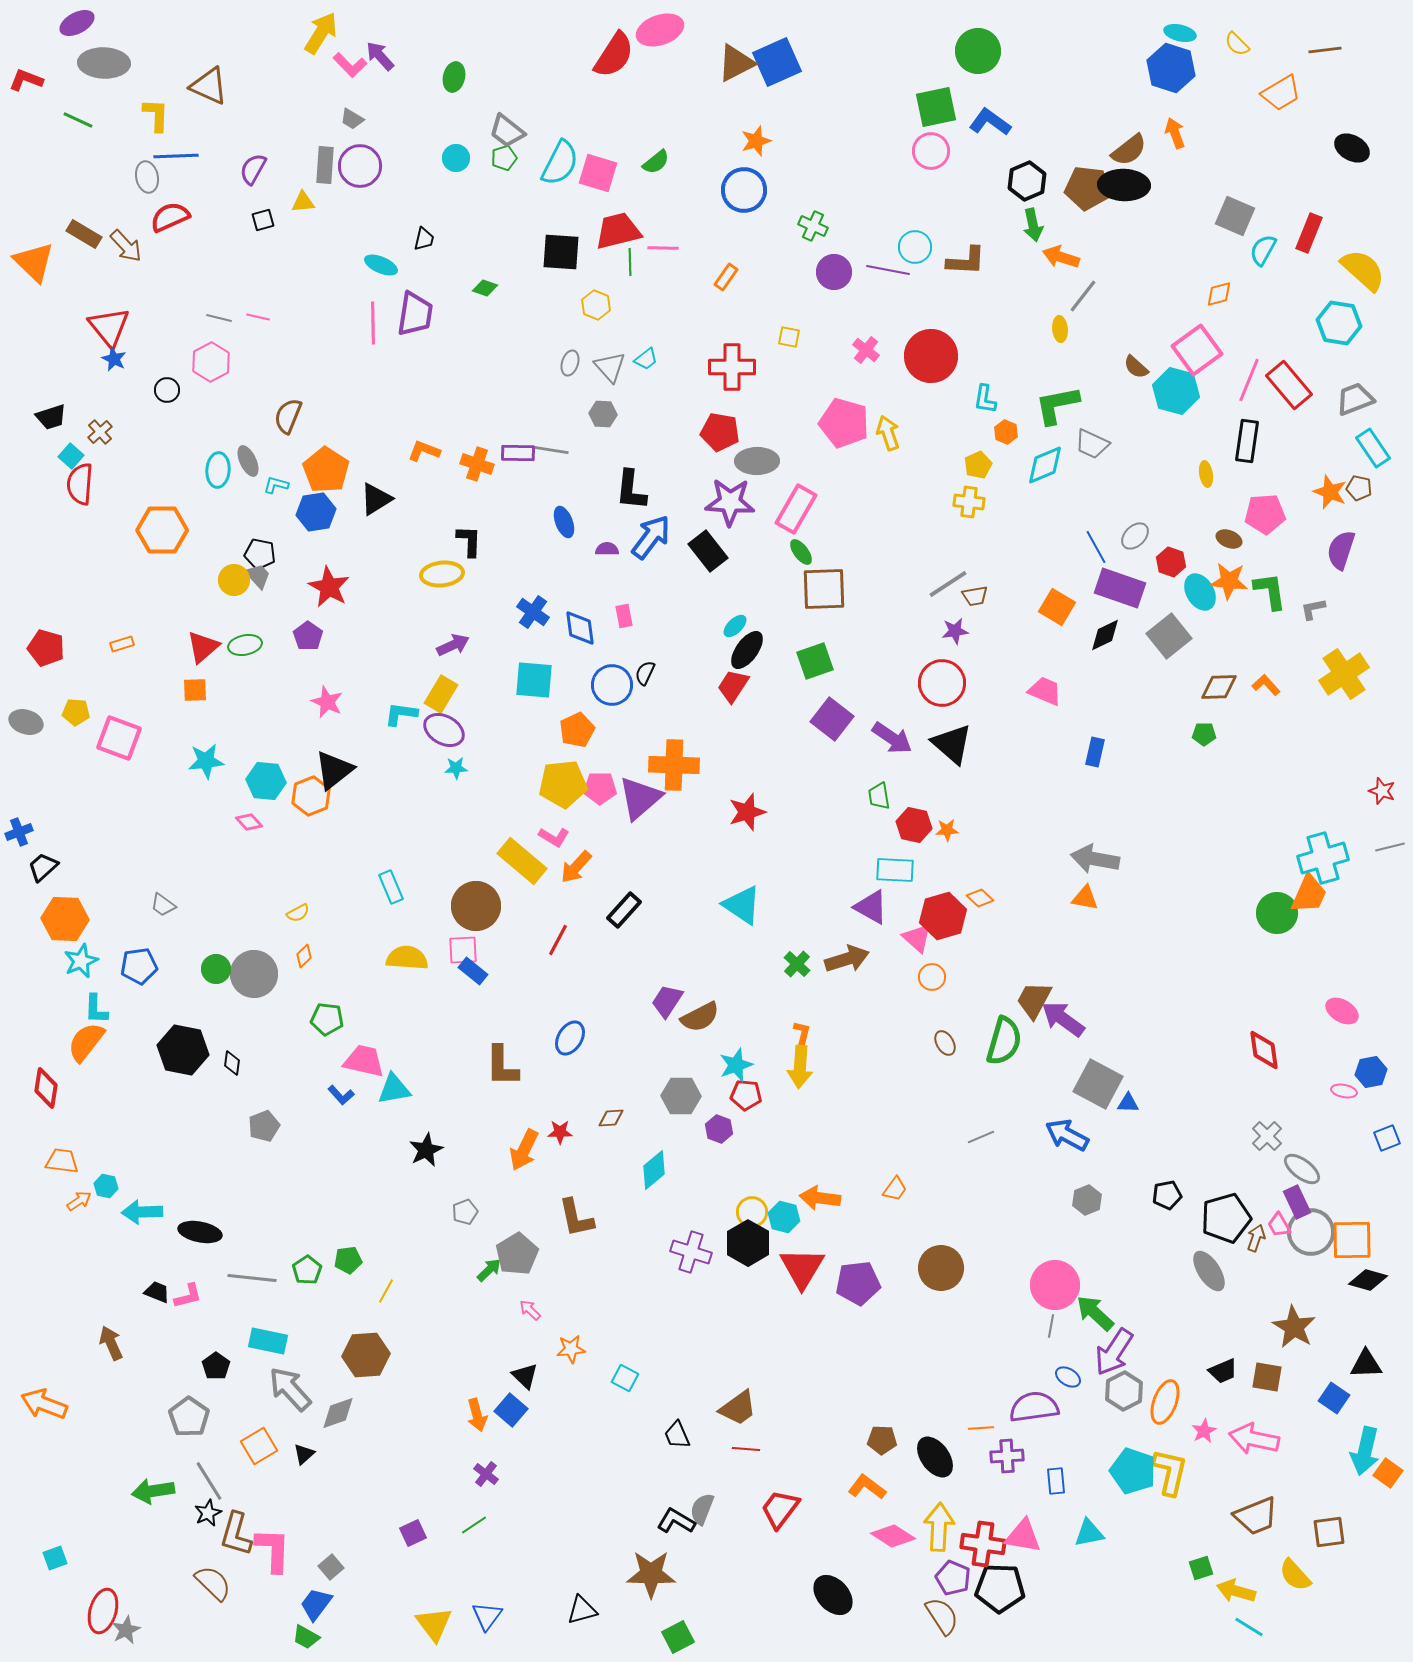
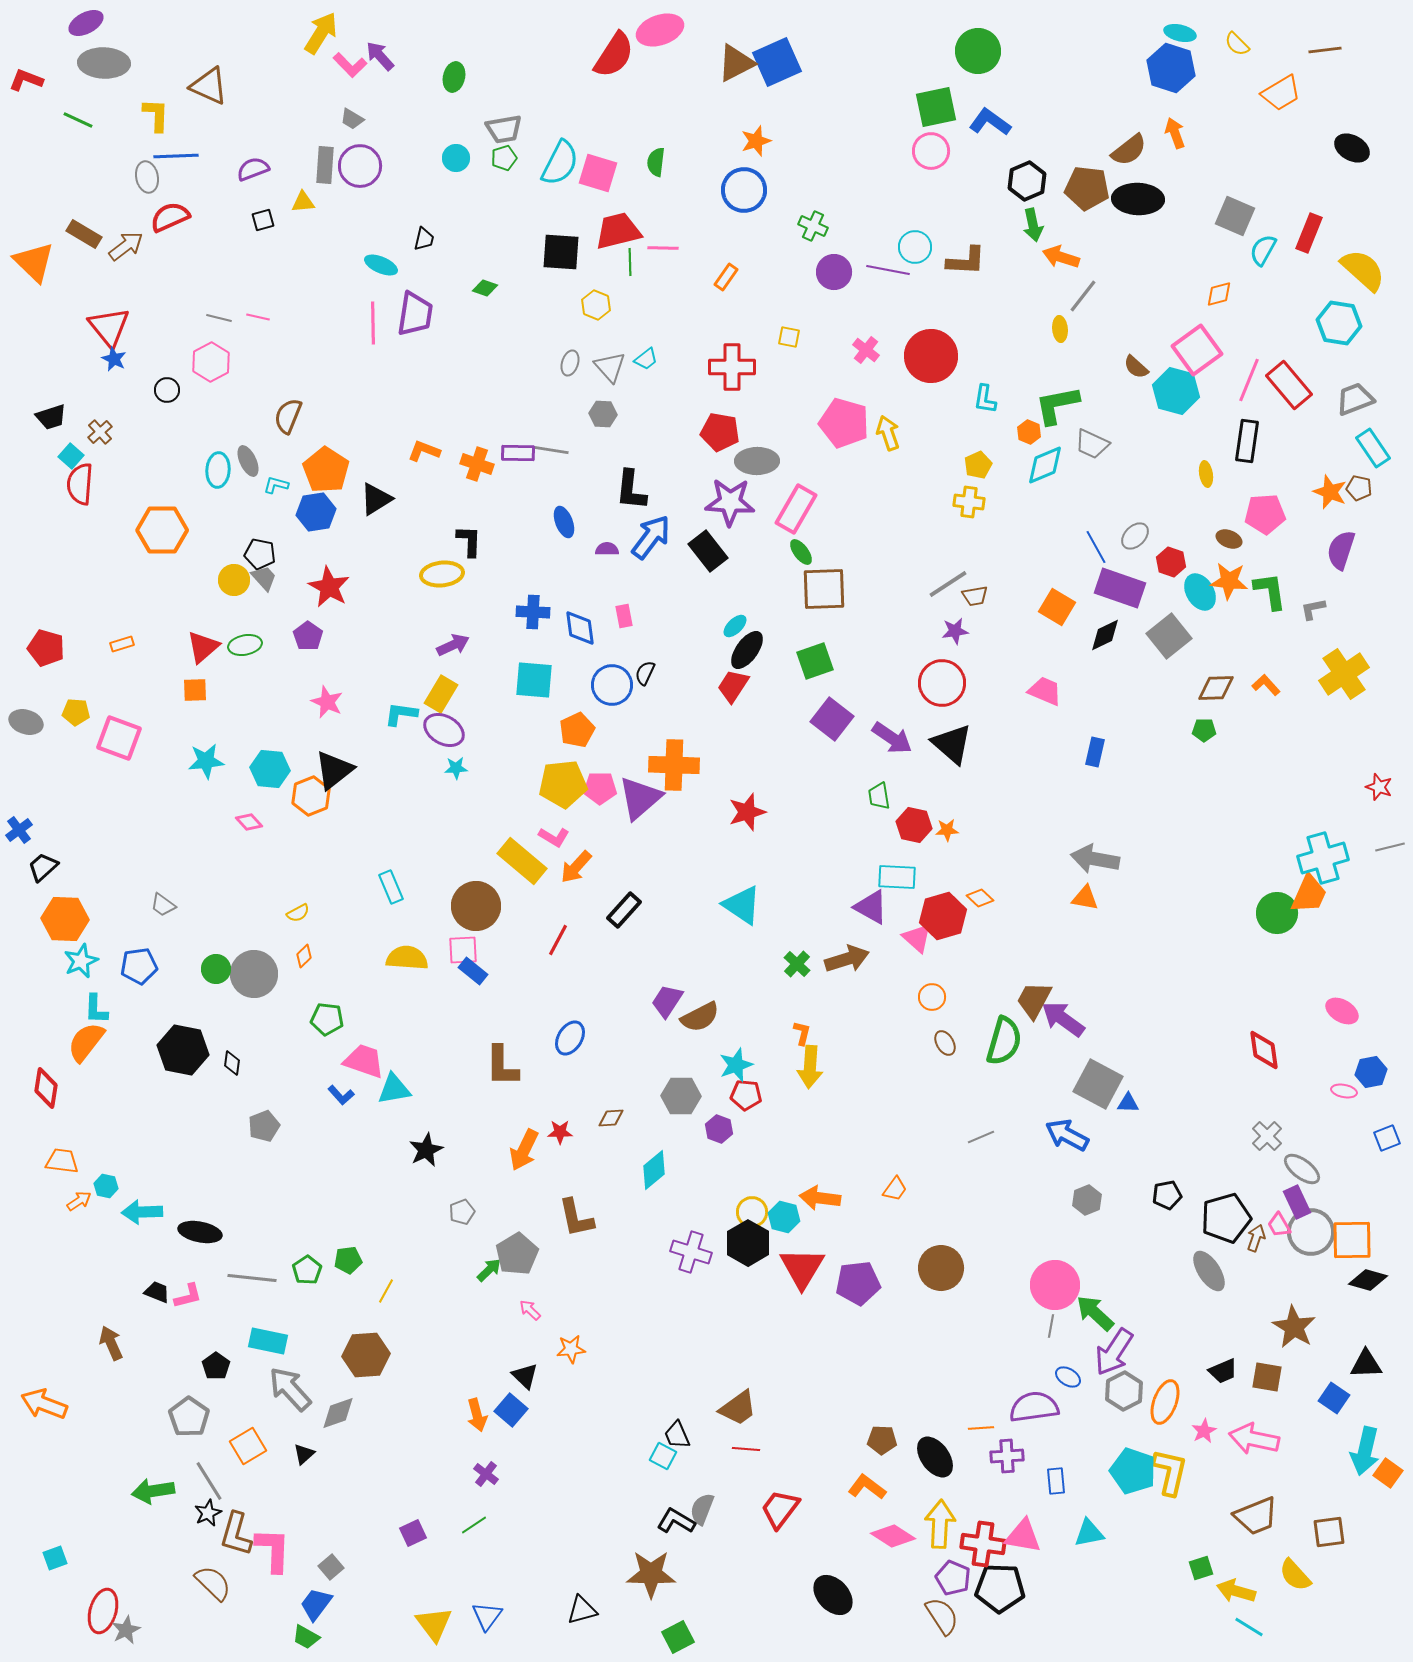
purple ellipse at (77, 23): moved 9 px right
gray trapezoid at (507, 131): moved 3 px left, 2 px up; rotated 48 degrees counterclockwise
green semicircle at (656, 162): rotated 136 degrees clockwise
purple semicircle at (253, 169): rotated 40 degrees clockwise
black ellipse at (1124, 185): moved 14 px right, 14 px down
brown arrow at (126, 246): rotated 84 degrees counterclockwise
orange hexagon at (1006, 432): moved 23 px right
gray trapezoid at (258, 576): moved 6 px right, 2 px down
blue cross at (533, 612): rotated 32 degrees counterclockwise
brown diamond at (1219, 687): moved 3 px left, 1 px down
green pentagon at (1204, 734): moved 4 px up
cyan hexagon at (266, 781): moved 4 px right, 12 px up
red star at (1382, 791): moved 3 px left, 4 px up
blue cross at (19, 832): moved 2 px up; rotated 16 degrees counterclockwise
cyan rectangle at (895, 870): moved 2 px right, 7 px down
orange circle at (932, 977): moved 20 px down
pink trapezoid at (364, 1061): rotated 6 degrees clockwise
yellow arrow at (800, 1067): moved 10 px right
gray pentagon at (465, 1212): moved 3 px left
cyan square at (625, 1378): moved 38 px right, 78 px down
orange square at (259, 1446): moved 11 px left
yellow arrow at (939, 1527): moved 1 px right, 3 px up
